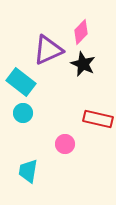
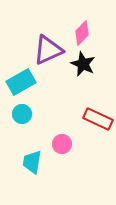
pink diamond: moved 1 px right, 1 px down
cyan rectangle: rotated 68 degrees counterclockwise
cyan circle: moved 1 px left, 1 px down
red rectangle: rotated 12 degrees clockwise
pink circle: moved 3 px left
cyan trapezoid: moved 4 px right, 9 px up
